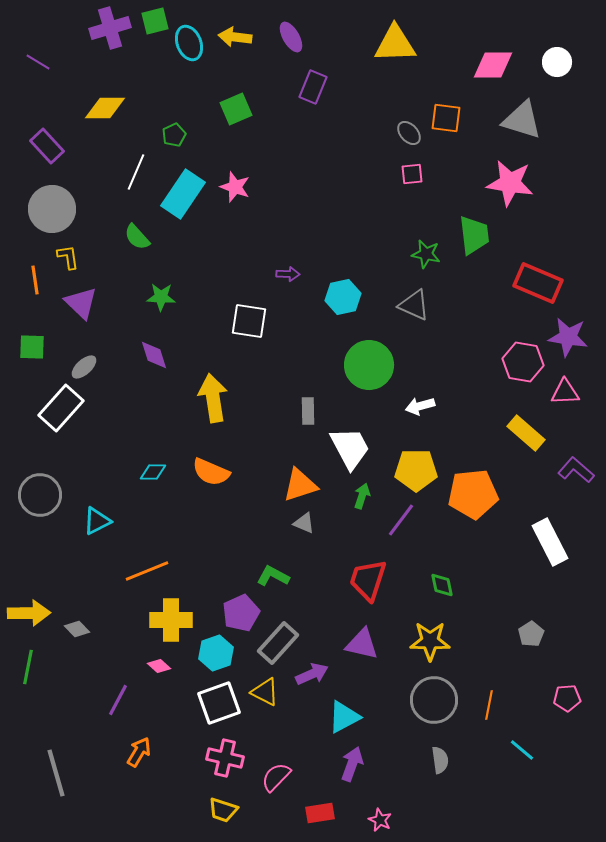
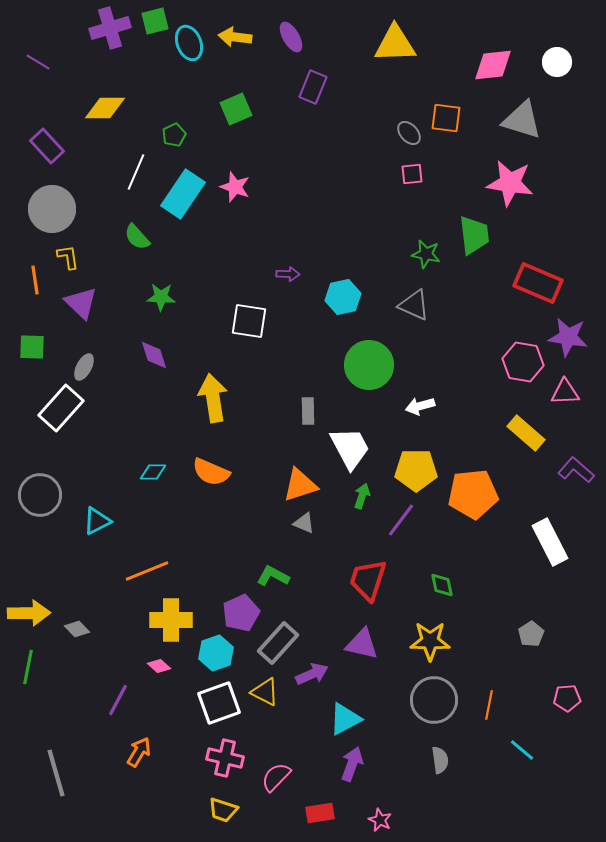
pink diamond at (493, 65): rotated 6 degrees counterclockwise
gray ellipse at (84, 367): rotated 20 degrees counterclockwise
cyan triangle at (344, 717): moved 1 px right, 2 px down
